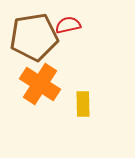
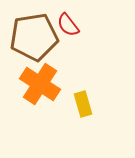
red semicircle: rotated 115 degrees counterclockwise
yellow rectangle: rotated 15 degrees counterclockwise
